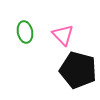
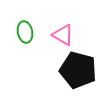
pink triangle: rotated 15 degrees counterclockwise
